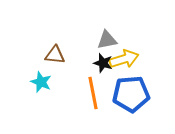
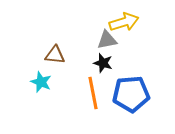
yellow arrow: moved 37 px up
